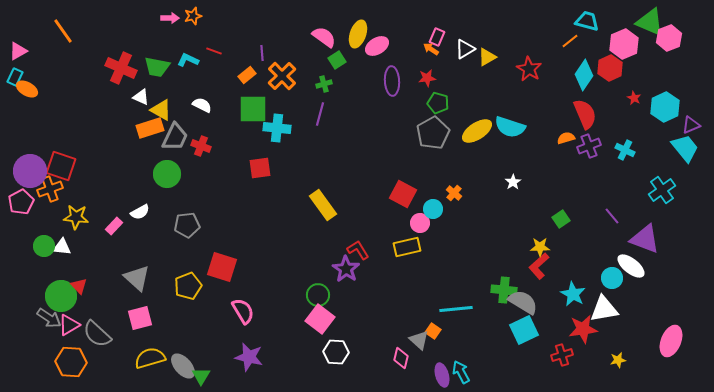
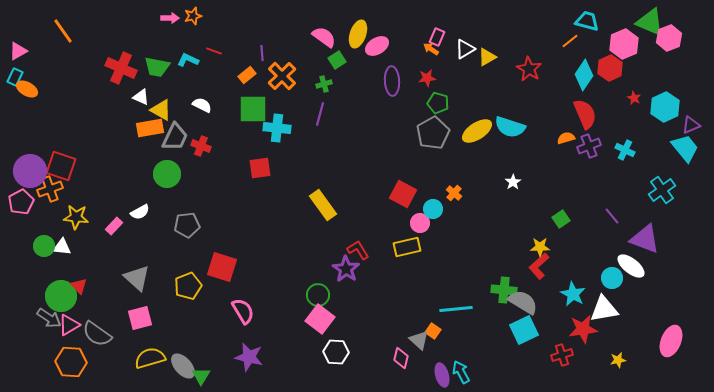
orange rectangle at (150, 128): rotated 8 degrees clockwise
gray semicircle at (97, 334): rotated 8 degrees counterclockwise
